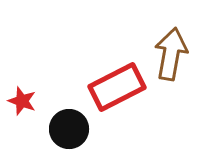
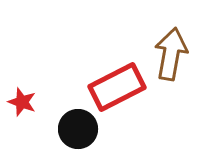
red star: moved 1 px down
black circle: moved 9 px right
